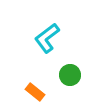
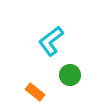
cyan L-shape: moved 4 px right, 3 px down
